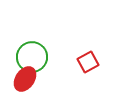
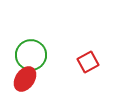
green circle: moved 1 px left, 2 px up
